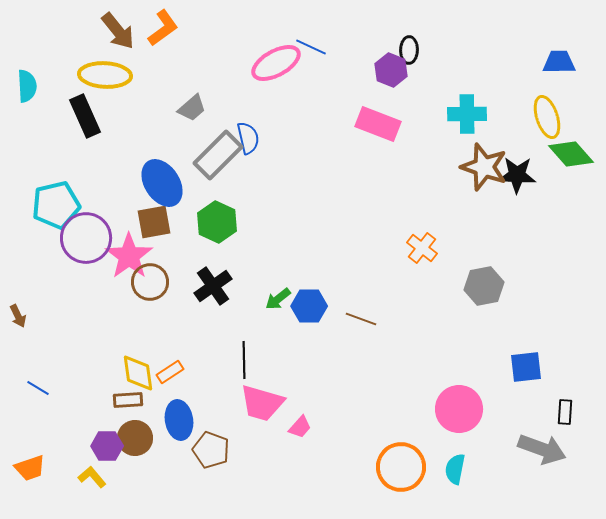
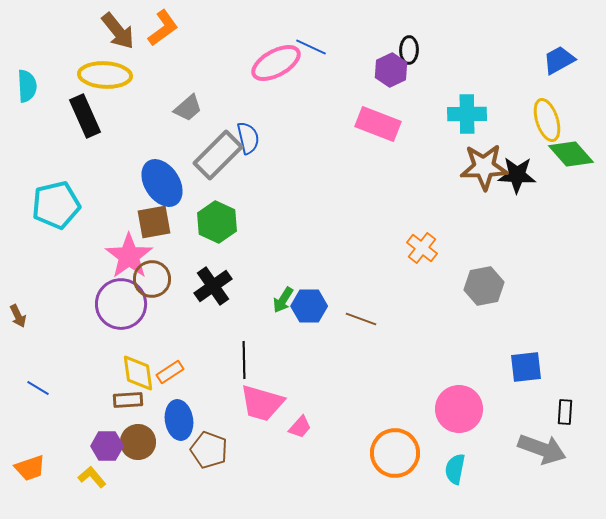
blue trapezoid at (559, 62): moved 2 px up; rotated 28 degrees counterclockwise
purple hexagon at (391, 70): rotated 12 degrees clockwise
gray trapezoid at (192, 108): moved 4 px left
yellow ellipse at (547, 117): moved 3 px down
brown star at (484, 167): rotated 21 degrees counterclockwise
purple circle at (86, 238): moved 35 px right, 66 px down
brown circle at (150, 282): moved 2 px right, 3 px up
green arrow at (278, 299): moved 5 px right, 1 px down; rotated 20 degrees counterclockwise
brown circle at (135, 438): moved 3 px right, 4 px down
brown pentagon at (211, 450): moved 2 px left
orange circle at (401, 467): moved 6 px left, 14 px up
